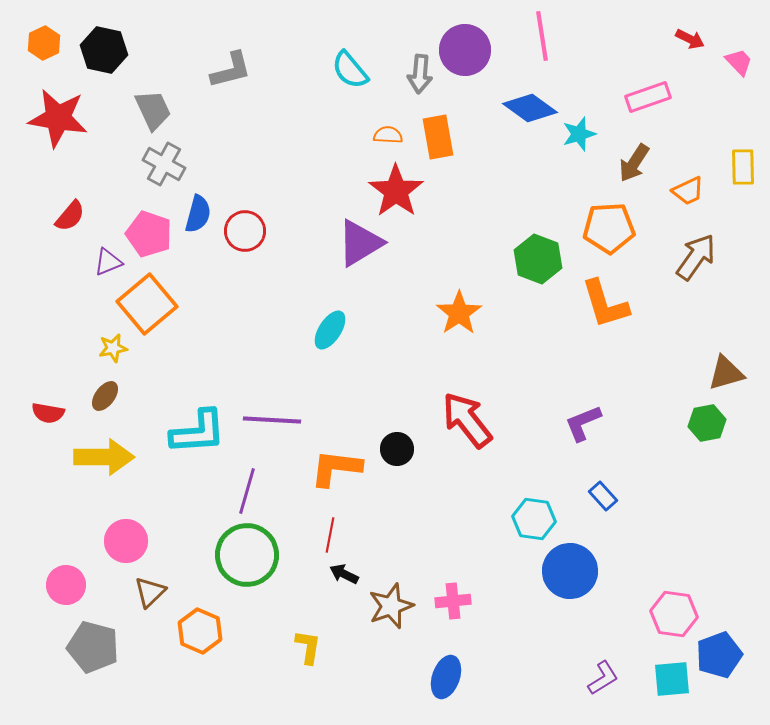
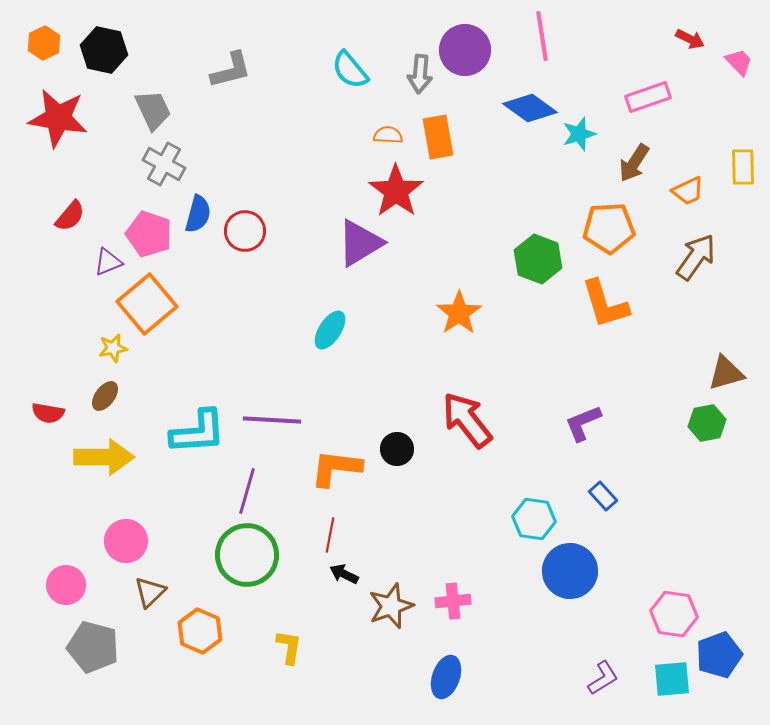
yellow L-shape at (308, 647): moved 19 px left
